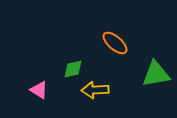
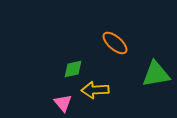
pink triangle: moved 24 px right, 13 px down; rotated 18 degrees clockwise
